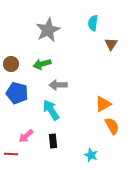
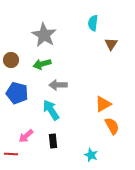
gray star: moved 4 px left, 5 px down; rotated 15 degrees counterclockwise
brown circle: moved 4 px up
